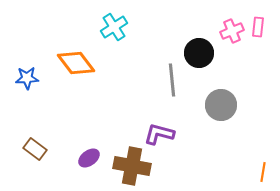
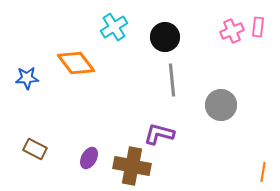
black circle: moved 34 px left, 16 px up
brown rectangle: rotated 10 degrees counterclockwise
purple ellipse: rotated 25 degrees counterclockwise
